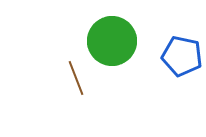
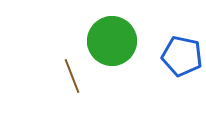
brown line: moved 4 px left, 2 px up
